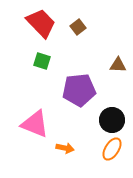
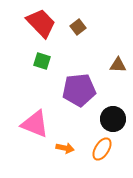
black circle: moved 1 px right, 1 px up
orange ellipse: moved 10 px left
